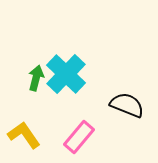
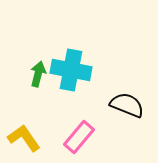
cyan cross: moved 5 px right, 4 px up; rotated 33 degrees counterclockwise
green arrow: moved 2 px right, 4 px up
yellow L-shape: moved 3 px down
